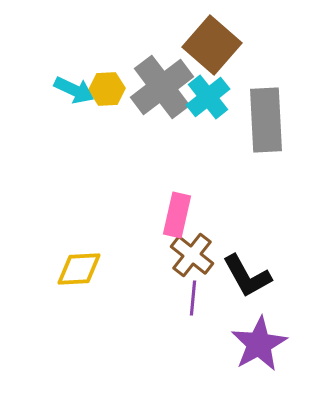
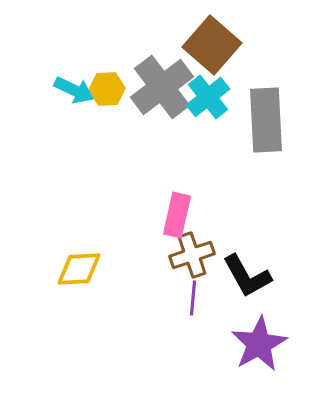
brown cross: rotated 33 degrees clockwise
